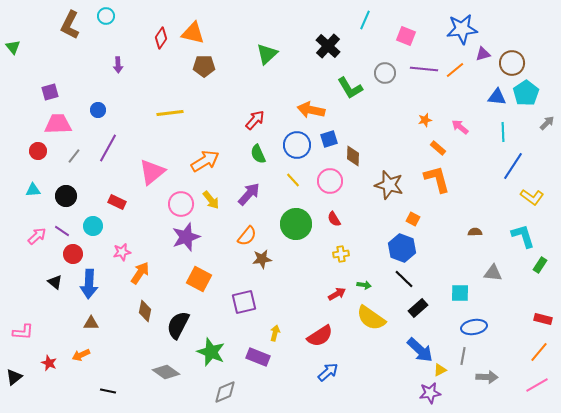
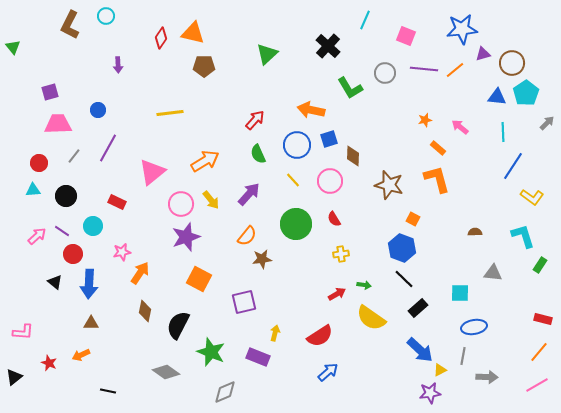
red circle at (38, 151): moved 1 px right, 12 px down
